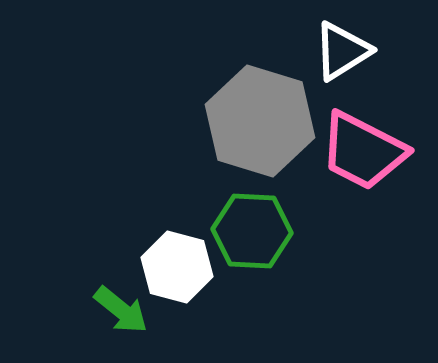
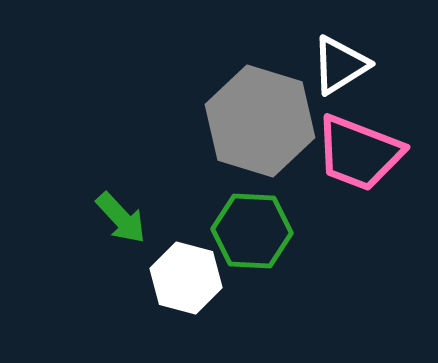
white triangle: moved 2 px left, 14 px down
pink trapezoid: moved 4 px left, 2 px down; rotated 6 degrees counterclockwise
white hexagon: moved 9 px right, 11 px down
green arrow: moved 92 px up; rotated 8 degrees clockwise
